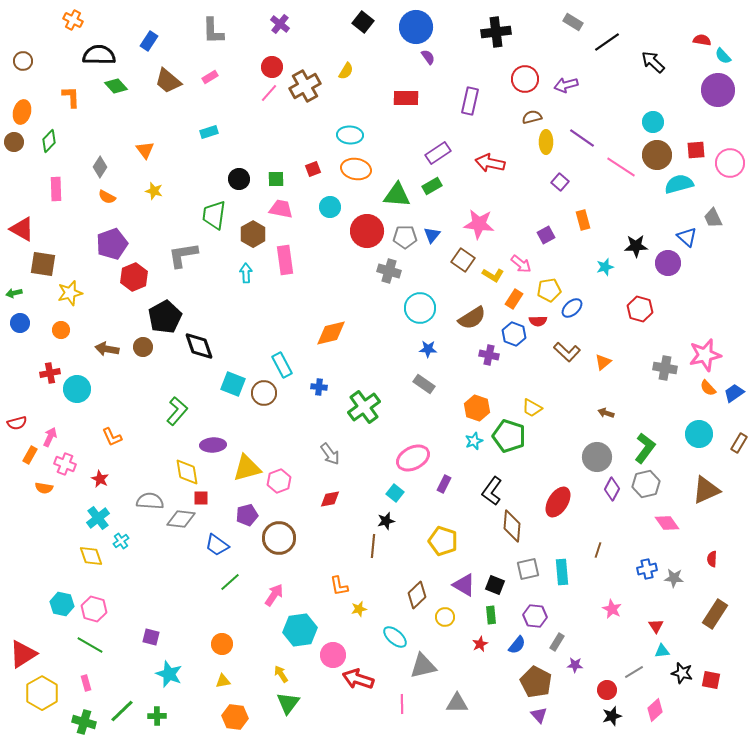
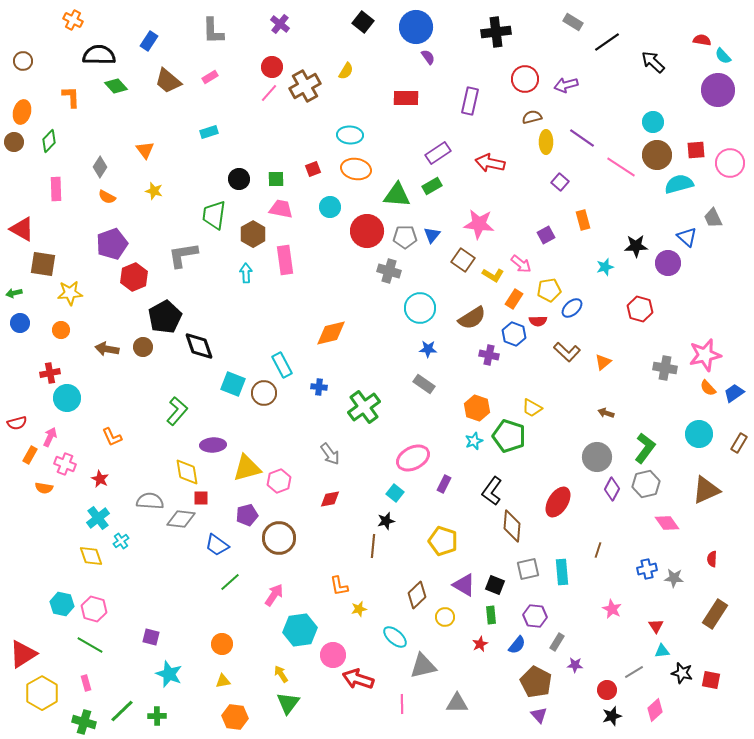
yellow star at (70, 293): rotated 10 degrees clockwise
cyan circle at (77, 389): moved 10 px left, 9 px down
